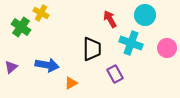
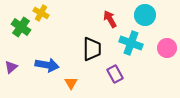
orange triangle: rotated 32 degrees counterclockwise
